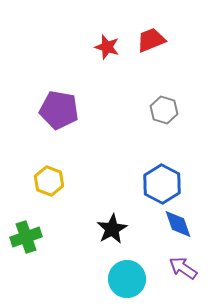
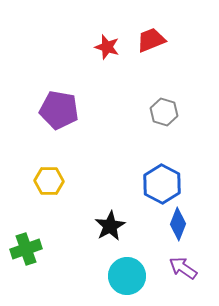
gray hexagon: moved 2 px down
yellow hexagon: rotated 20 degrees counterclockwise
blue diamond: rotated 40 degrees clockwise
black star: moved 2 px left, 3 px up
green cross: moved 12 px down
cyan circle: moved 3 px up
